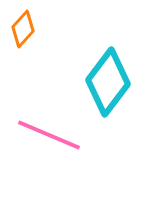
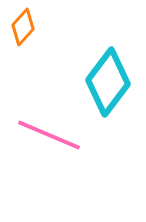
orange diamond: moved 2 px up
